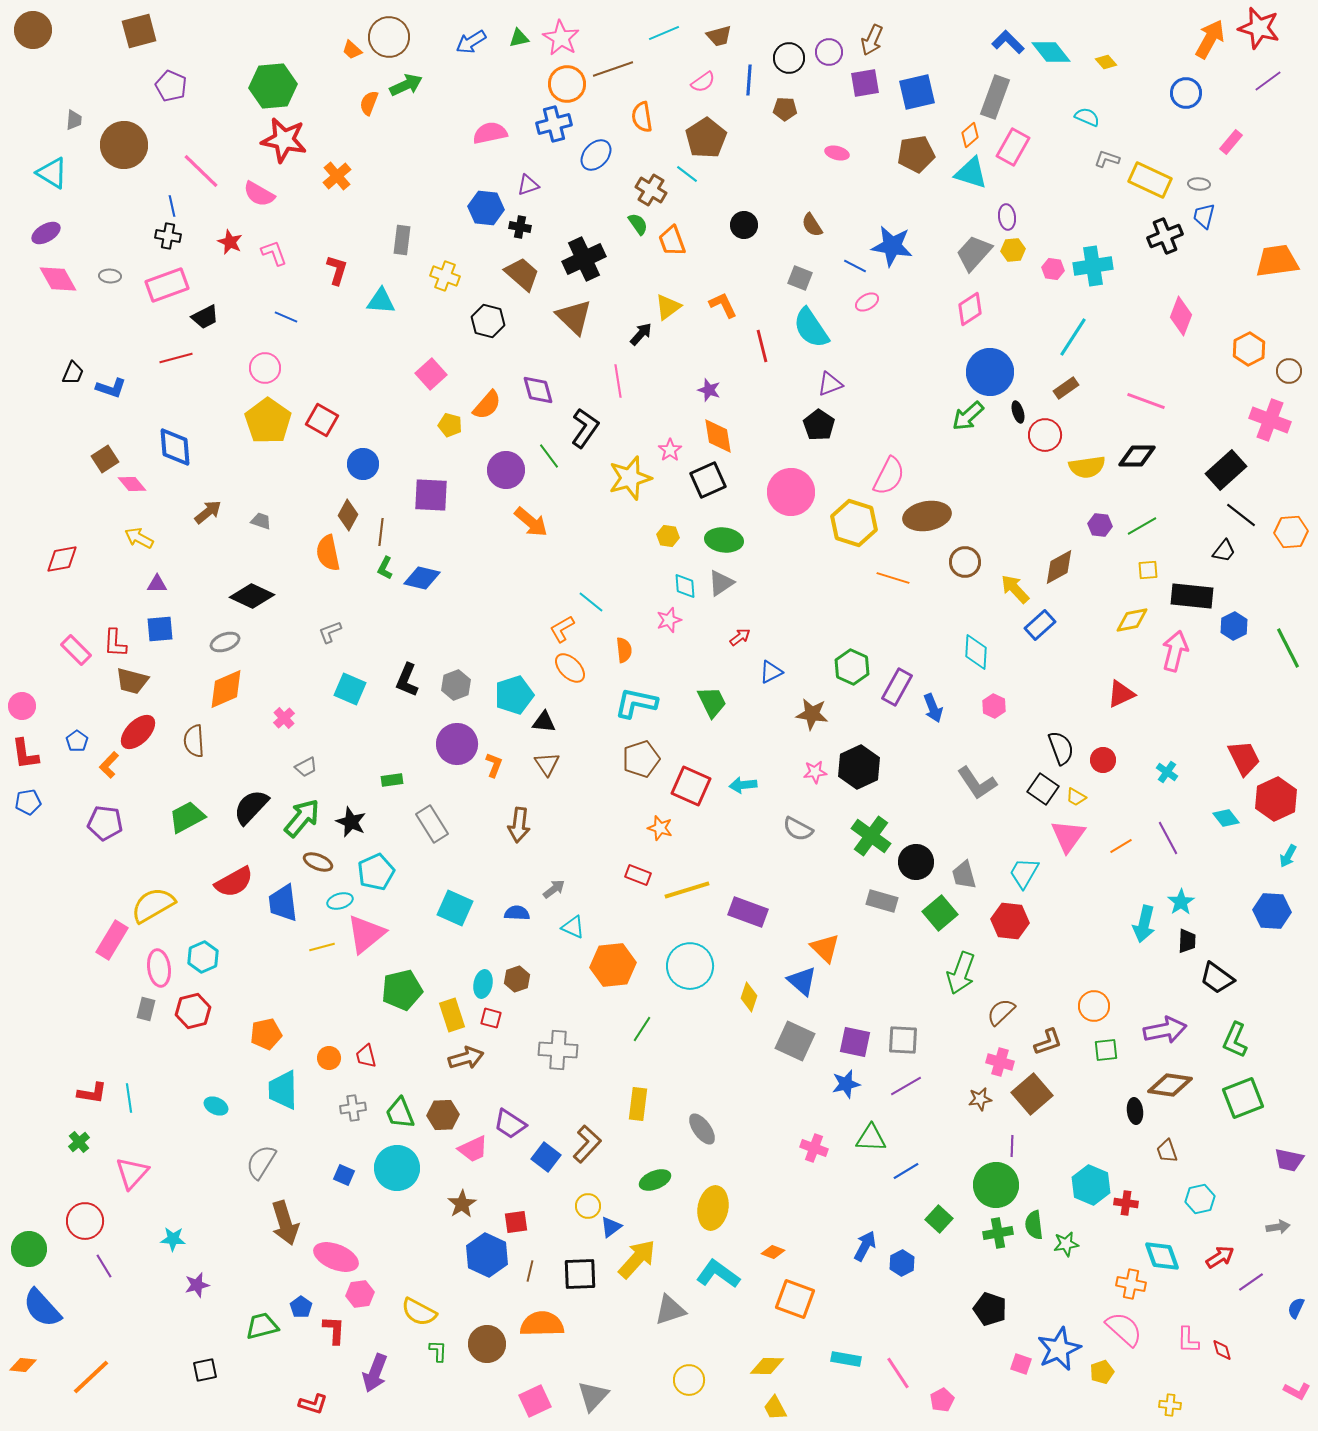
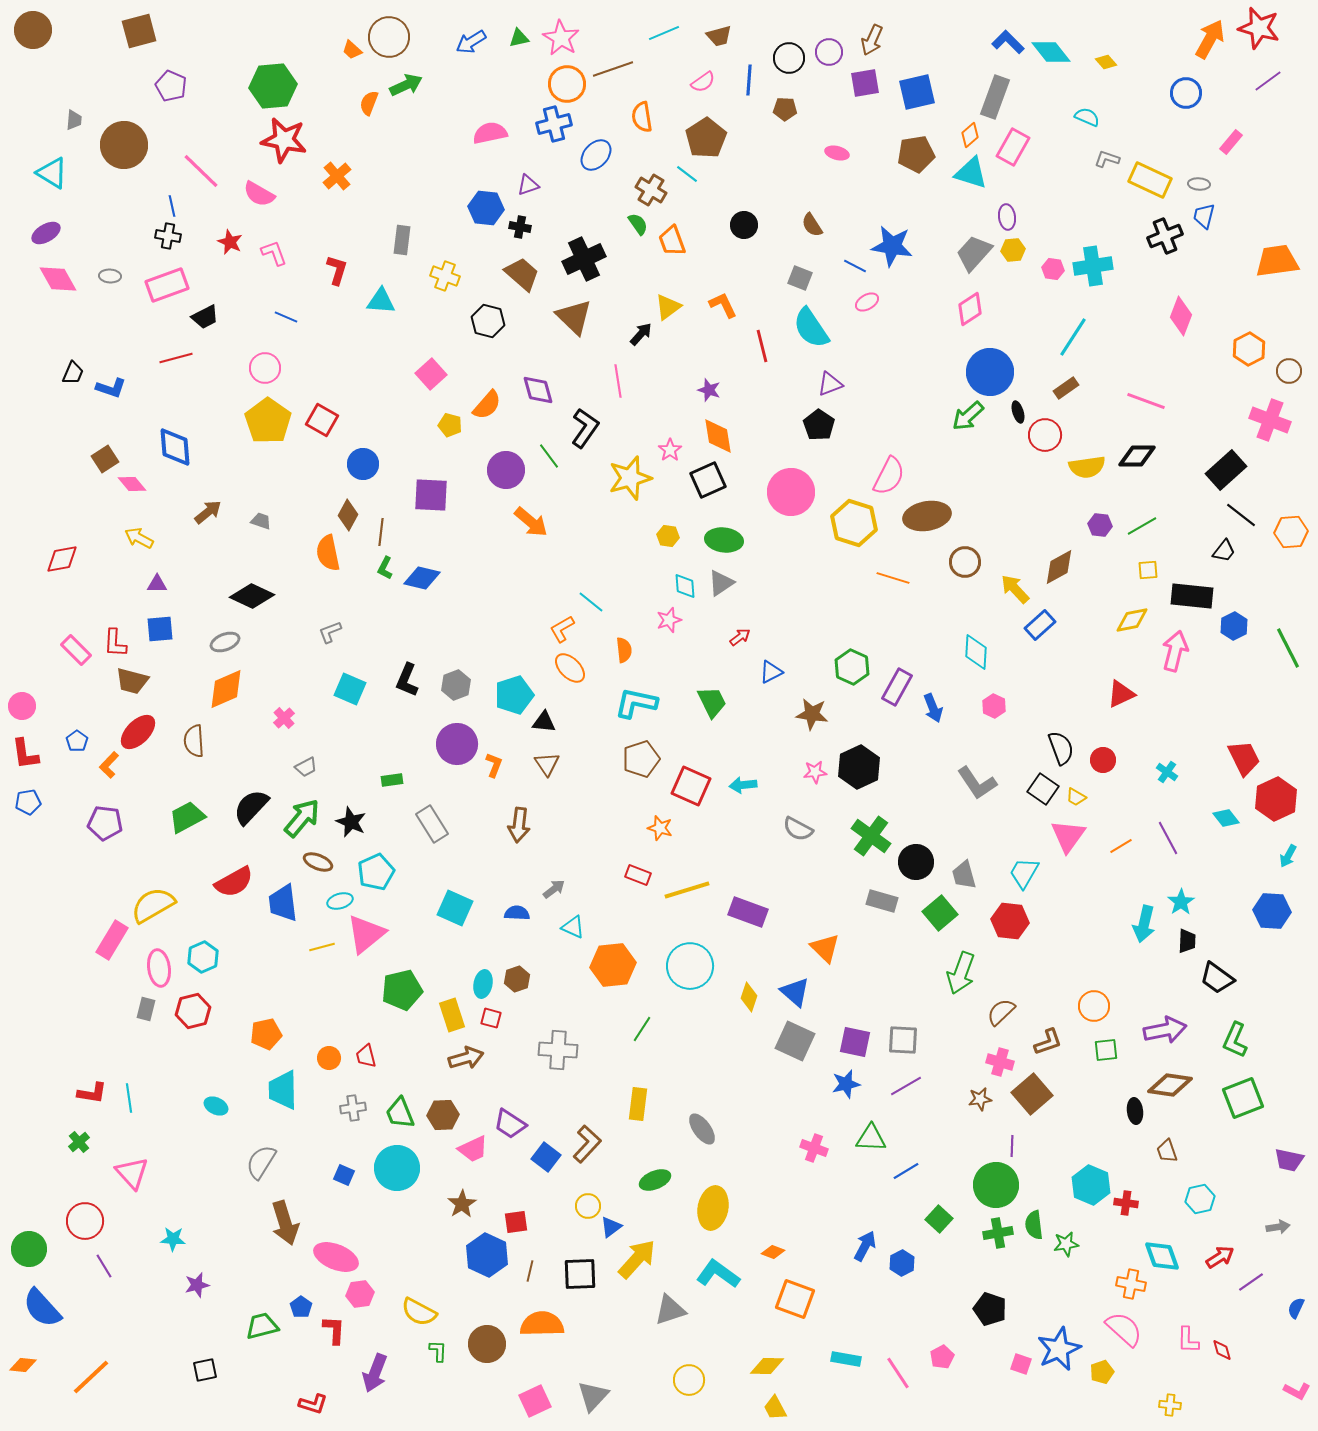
blue triangle at (802, 981): moved 7 px left, 11 px down
pink triangle at (132, 1173): rotated 24 degrees counterclockwise
pink pentagon at (942, 1400): moved 43 px up
